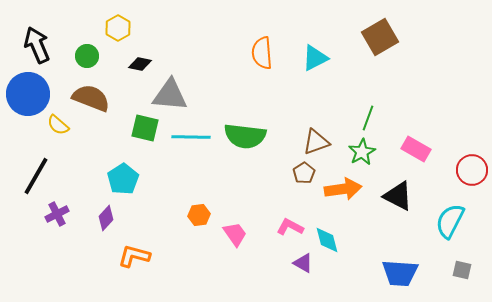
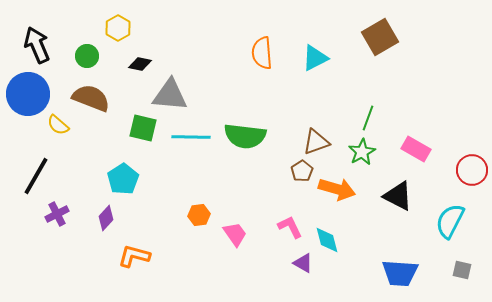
green square: moved 2 px left
brown pentagon: moved 2 px left, 2 px up
orange arrow: moved 6 px left; rotated 24 degrees clockwise
pink L-shape: rotated 36 degrees clockwise
